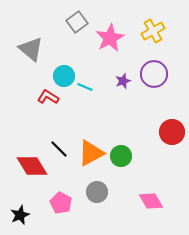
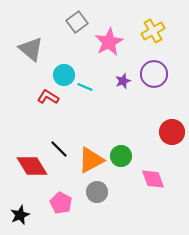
pink star: moved 1 px left, 4 px down
cyan circle: moved 1 px up
orange triangle: moved 7 px down
pink diamond: moved 2 px right, 22 px up; rotated 10 degrees clockwise
